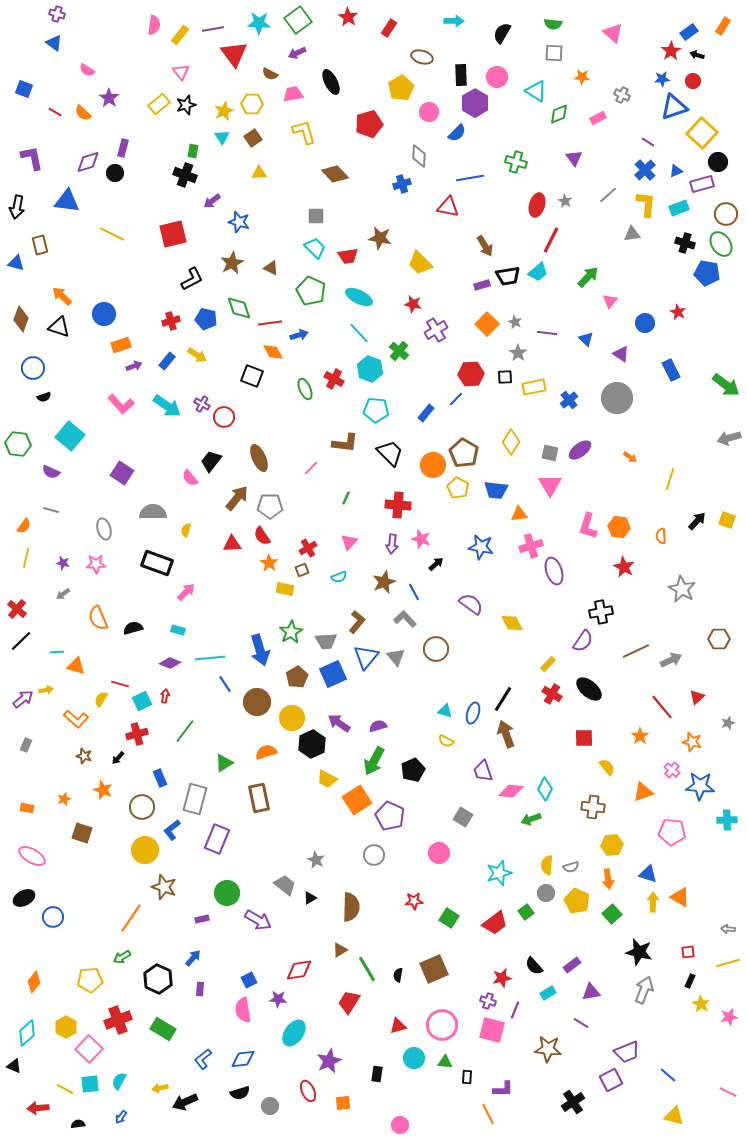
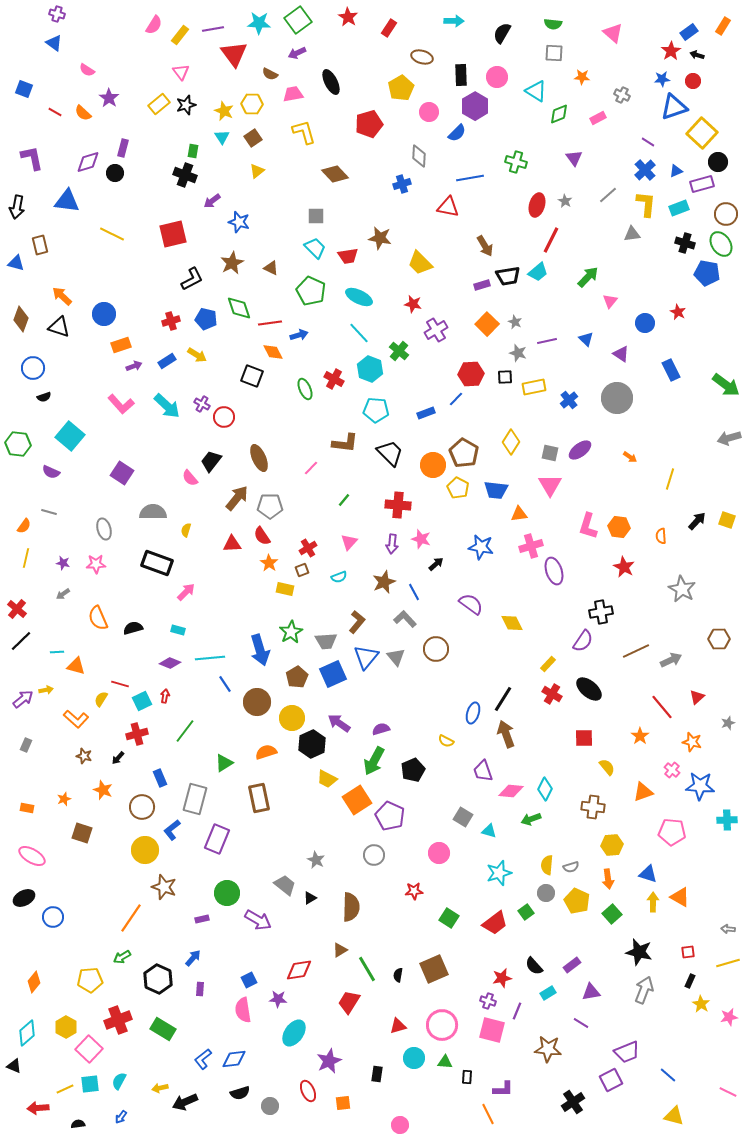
pink semicircle at (154, 25): rotated 24 degrees clockwise
purple hexagon at (475, 103): moved 3 px down
yellow star at (224, 111): rotated 24 degrees counterclockwise
yellow triangle at (259, 173): moved 2 px left, 2 px up; rotated 35 degrees counterclockwise
purple line at (547, 333): moved 8 px down; rotated 18 degrees counterclockwise
gray star at (518, 353): rotated 18 degrees counterclockwise
blue rectangle at (167, 361): rotated 18 degrees clockwise
cyan arrow at (167, 406): rotated 8 degrees clockwise
blue rectangle at (426, 413): rotated 30 degrees clockwise
green line at (346, 498): moved 2 px left, 2 px down; rotated 16 degrees clockwise
gray line at (51, 510): moved 2 px left, 2 px down
cyan triangle at (445, 711): moved 44 px right, 120 px down
purple semicircle at (378, 726): moved 3 px right, 3 px down
red star at (414, 901): moved 10 px up
purple line at (515, 1010): moved 2 px right, 1 px down
blue diamond at (243, 1059): moved 9 px left
yellow line at (65, 1089): rotated 54 degrees counterclockwise
